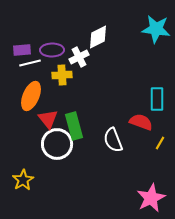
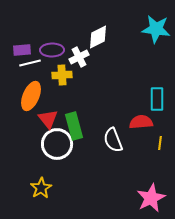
red semicircle: rotated 25 degrees counterclockwise
yellow line: rotated 24 degrees counterclockwise
yellow star: moved 18 px right, 8 px down
